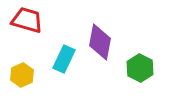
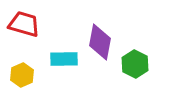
red trapezoid: moved 3 px left, 4 px down
cyan rectangle: rotated 64 degrees clockwise
green hexagon: moved 5 px left, 4 px up
